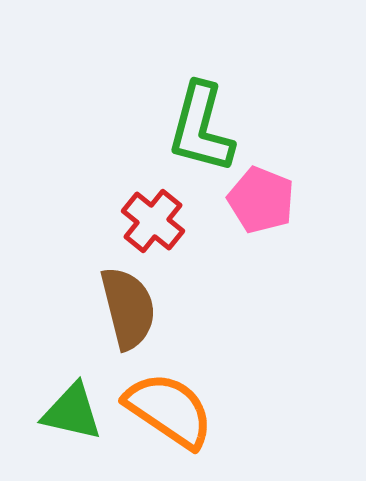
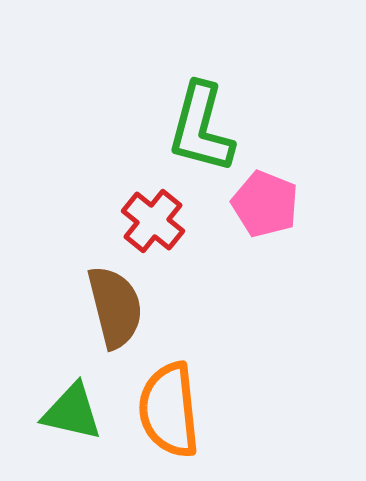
pink pentagon: moved 4 px right, 4 px down
brown semicircle: moved 13 px left, 1 px up
orange semicircle: rotated 130 degrees counterclockwise
